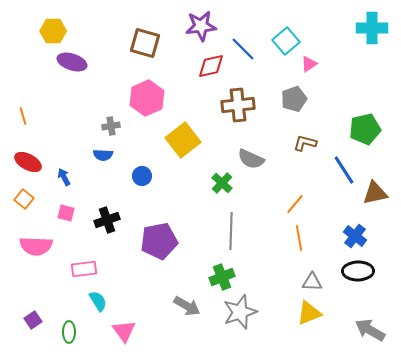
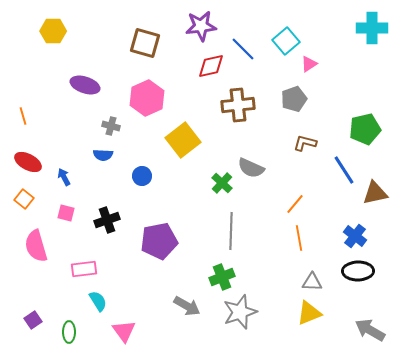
purple ellipse at (72, 62): moved 13 px right, 23 px down
gray cross at (111, 126): rotated 24 degrees clockwise
gray semicircle at (251, 159): moved 9 px down
pink semicircle at (36, 246): rotated 72 degrees clockwise
